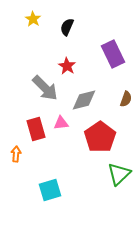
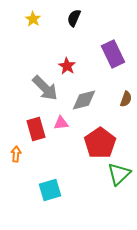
black semicircle: moved 7 px right, 9 px up
red pentagon: moved 6 px down
